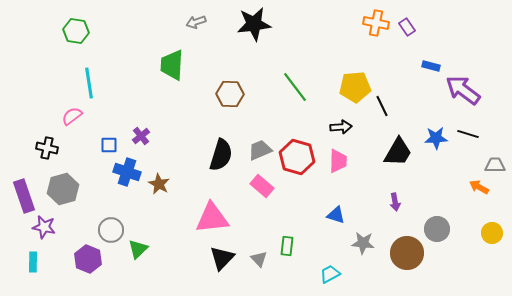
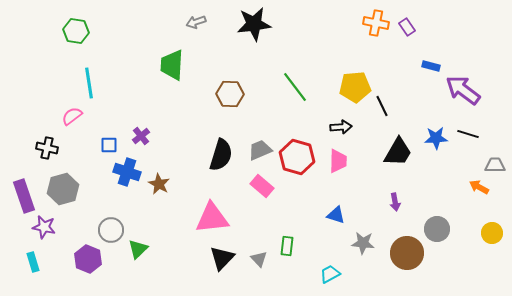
cyan rectangle at (33, 262): rotated 18 degrees counterclockwise
